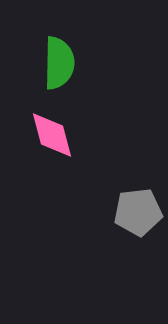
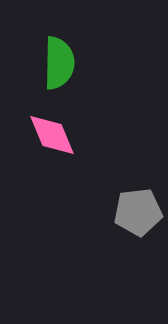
pink diamond: rotated 8 degrees counterclockwise
